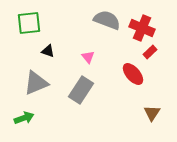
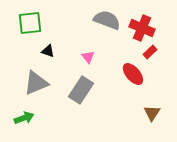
green square: moved 1 px right
